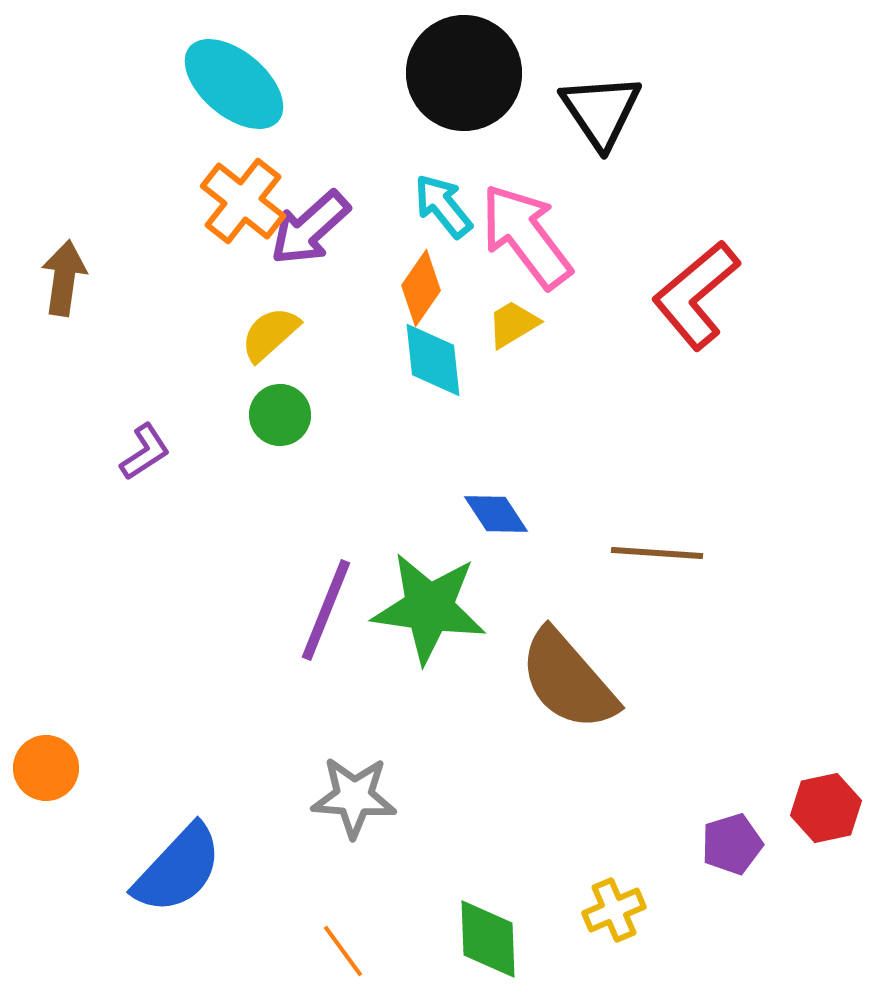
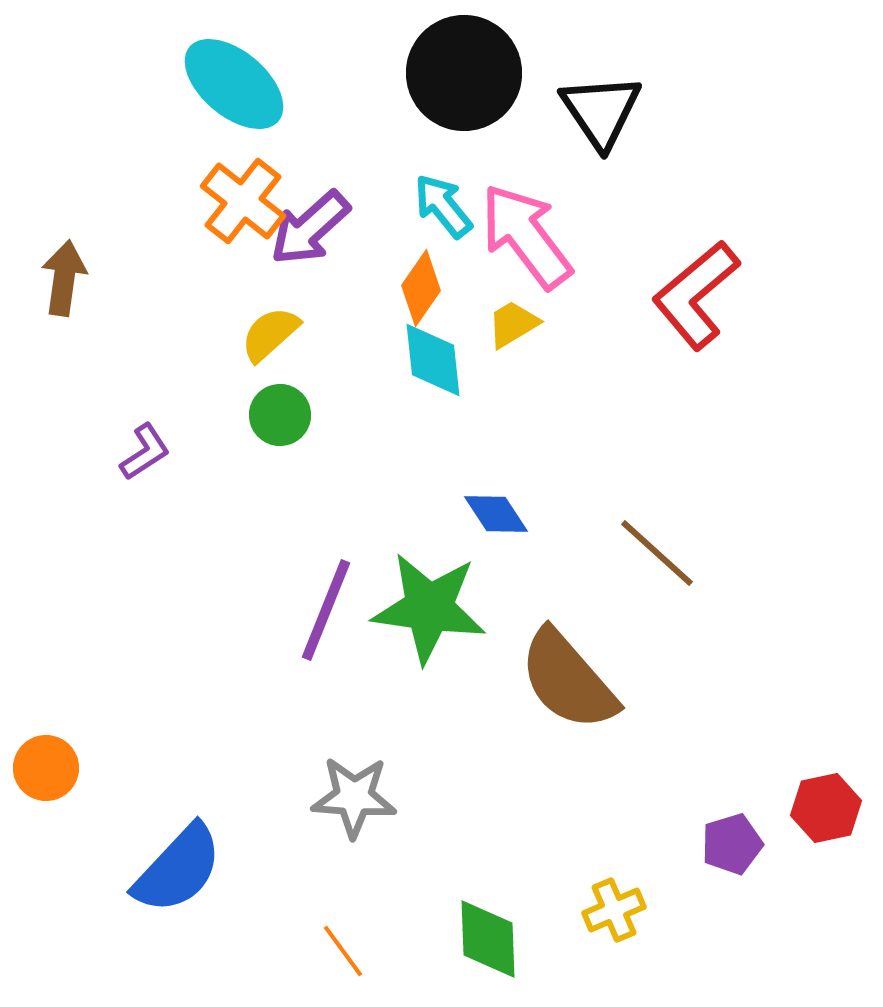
brown line: rotated 38 degrees clockwise
